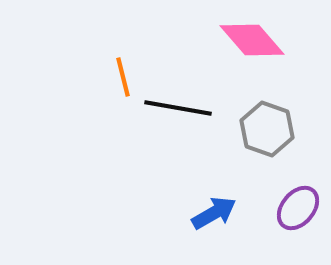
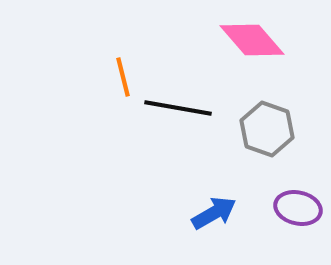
purple ellipse: rotated 63 degrees clockwise
